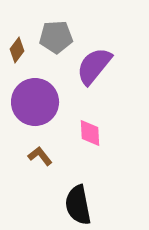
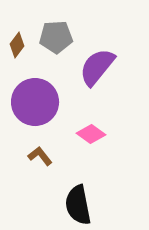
brown diamond: moved 5 px up
purple semicircle: moved 3 px right, 1 px down
pink diamond: moved 1 px right, 1 px down; rotated 52 degrees counterclockwise
